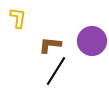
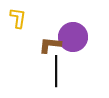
purple circle: moved 19 px left, 4 px up
black line: rotated 32 degrees counterclockwise
